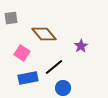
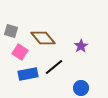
gray square: moved 13 px down; rotated 24 degrees clockwise
brown diamond: moved 1 px left, 4 px down
pink square: moved 2 px left, 1 px up
blue rectangle: moved 4 px up
blue circle: moved 18 px right
